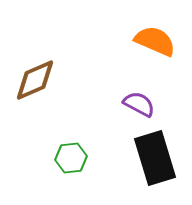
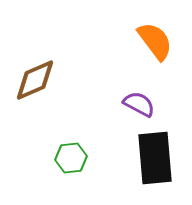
orange semicircle: rotated 30 degrees clockwise
black rectangle: rotated 12 degrees clockwise
